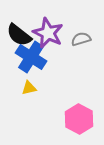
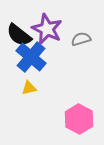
purple star: moved 1 px left, 4 px up
blue cross: rotated 8 degrees clockwise
